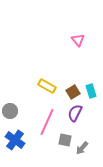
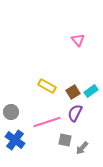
cyan rectangle: rotated 72 degrees clockwise
gray circle: moved 1 px right, 1 px down
pink line: rotated 48 degrees clockwise
